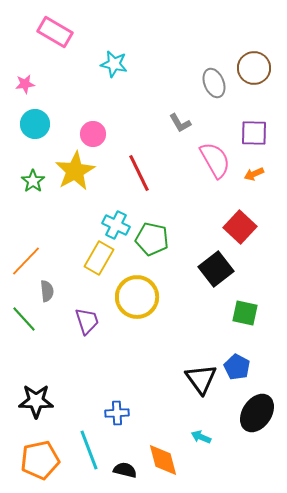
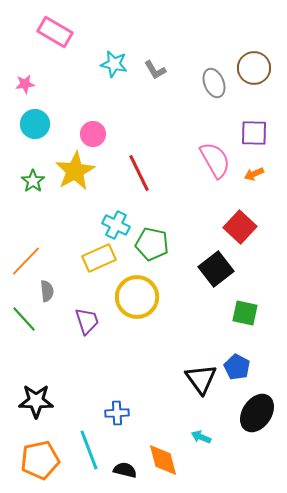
gray L-shape: moved 25 px left, 53 px up
green pentagon: moved 5 px down
yellow rectangle: rotated 36 degrees clockwise
